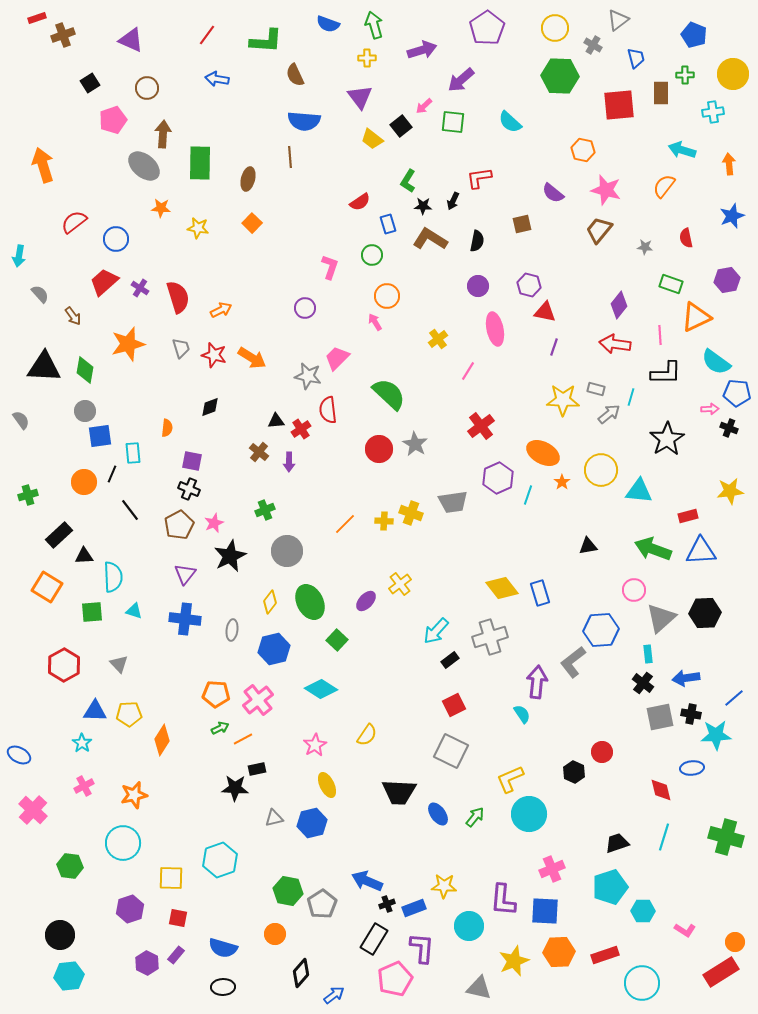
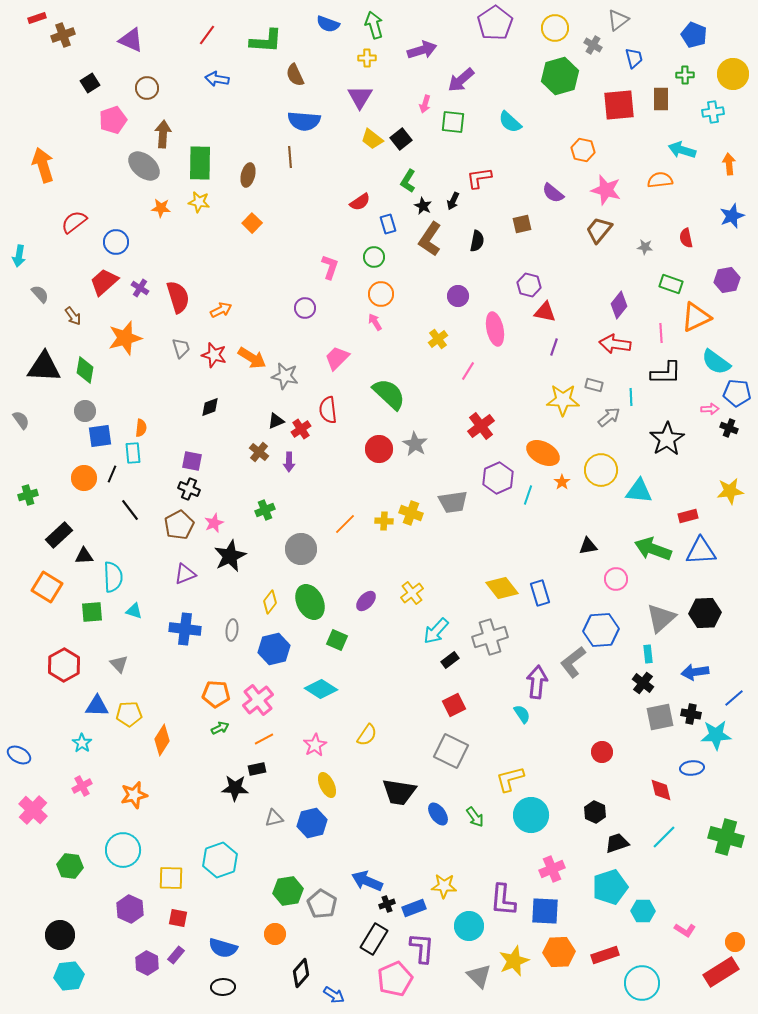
purple pentagon at (487, 28): moved 8 px right, 5 px up
blue trapezoid at (636, 58): moved 2 px left
green hexagon at (560, 76): rotated 18 degrees counterclockwise
brown rectangle at (661, 93): moved 6 px down
purple triangle at (360, 97): rotated 8 degrees clockwise
pink arrow at (424, 106): moved 1 px right, 2 px up; rotated 30 degrees counterclockwise
black square at (401, 126): moved 13 px down
brown ellipse at (248, 179): moved 4 px up
orange semicircle at (664, 186): moved 4 px left, 6 px up; rotated 45 degrees clockwise
black star at (423, 206): rotated 24 degrees clockwise
yellow star at (198, 228): moved 1 px right, 26 px up
blue circle at (116, 239): moved 3 px down
brown L-shape at (430, 239): rotated 88 degrees counterclockwise
green circle at (372, 255): moved 2 px right, 2 px down
purple circle at (478, 286): moved 20 px left, 10 px down
orange circle at (387, 296): moved 6 px left, 2 px up
pink line at (660, 335): moved 1 px right, 2 px up
orange star at (128, 344): moved 3 px left, 6 px up
gray star at (308, 376): moved 23 px left
gray rectangle at (596, 389): moved 2 px left, 4 px up
cyan line at (631, 397): rotated 18 degrees counterclockwise
gray arrow at (609, 414): moved 3 px down
black triangle at (276, 421): rotated 18 degrees counterclockwise
orange semicircle at (167, 428): moved 26 px left
orange circle at (84, 482): moved 4 px up
gray circle at (287, 551): moved 14 px right, 2 px up
purple triangle at (185, 574): rotated 30 degrees clockwise
yellow cross at (400, 584): moved 12 px right, 9 px down
pink circle at (634, 590): moved 18 px left, 11 px up
blue cross at (185, 619): moved 10 px down
green square at (337, 640): rotated 20 degrees counterclockwise
blue arrow at (686, 678): moved 9 px right, 6 px up
blue triangle at (95, 711): moved 2 px right, 5 px up
orange line at (243, 739): moved 21 px right
black hexagon at (574, 772): moved 21 px right, 40 px down
yellow L-shape at (510, 779): rotated 8 degrees clockwise
pink cross at (84, 786): moved 2 px left
black trapezoid at (399, 792): rotated 6 degrees clockwise
cyan circle at (529, 814): moved 2 px right, 1 px down
green arrow at (475, 817): rotated 105 degrees clockwise
cyan line at (664, 837): rotated 28 degrees clockwise
cyan circle at (123, 843): moved 7 px down
green hexagon at (288, 891): rotated 20 degrees counterclockwise
gray pentagon at (322, 904): rotated 8 degrees counterclockwise
purple hexagon at (130, 909): rotated 16 degrees counterclockwise
gray triangle at (479, 988): moved 12 px up; rotated 32 degrees clockwise
blue arrow at (334, 995): rotated 70 degrees clockwise
